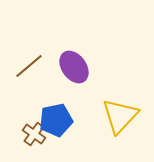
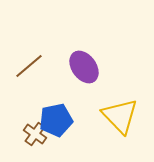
purple ellipse: moved 10 px right
yellow triangle: rotated 27 degrees counterclockwise
brown cross: moved 1 px right
